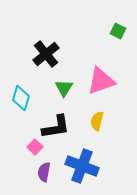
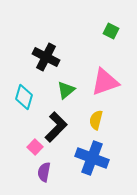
green square: moved 7 px left
black cross: moved 3 px down; rotated 24 degrees counterclockwise
pink triangle: moved 4 px right, 1 px down
green triangle: moved 2 px right, 2 px down; rotated 18 degrees clockwise
cyan diamond: moved 3 px right, 1 px up
yellow semicircle: moved 1 px left, 1 px up
black L-shape: rotated 36 degrees counterclockwise
blue cross: moved 10 px right, 8 px up
